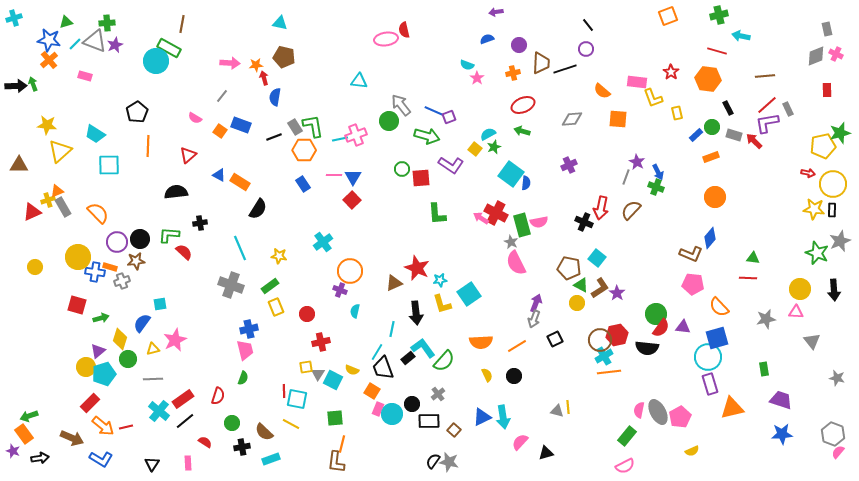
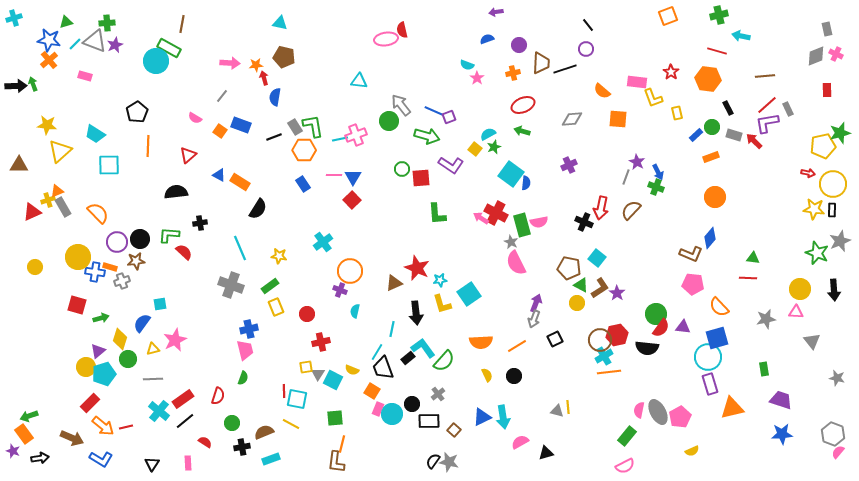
red semicircle at (404, 30): moved 2 px left
brown semicircle at (264, 432): rotated 114 degrees clockwise
pink semicircle at (520, 442): rotated 18 degrees clockwise
